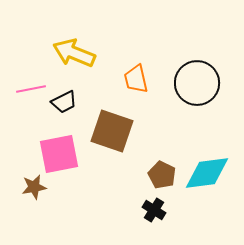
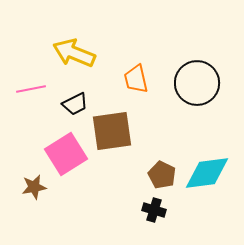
black trapezoid: moved 11 px right, 2 px down
brown square: rotated 27 degrees counterclockwise
pink square: moved 7 px right; rotated 21 degrees counterclockwise
black cross: rotated 15 degrees counterclockwise
